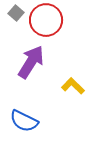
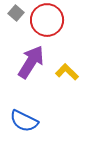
red circle: moved 1 px right
yellow L-shape: moved 6 px left, 14 px up
